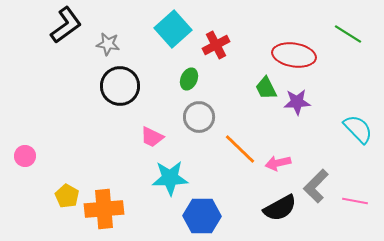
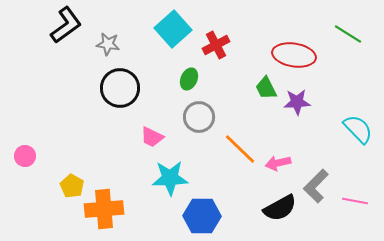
black circle: moved 2 px down
yellow pentagon: moved 5 px right, 10 px up
